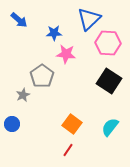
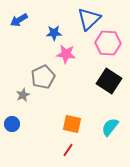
blue arrow: rotated 108 degrees clockwise
gray pentagon: moved 1 px right, 1 px down; rotated 10 degrees clockwise
orange square: rotated 24 degrees counterclockwise
